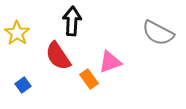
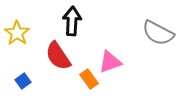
blue square: moved 4 px up
